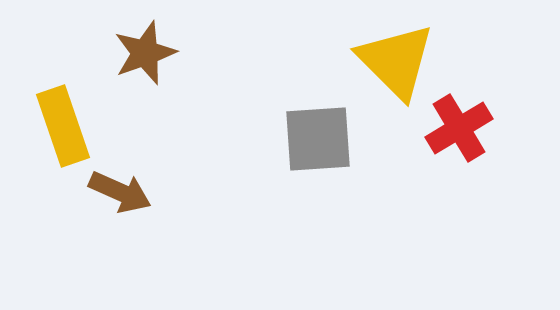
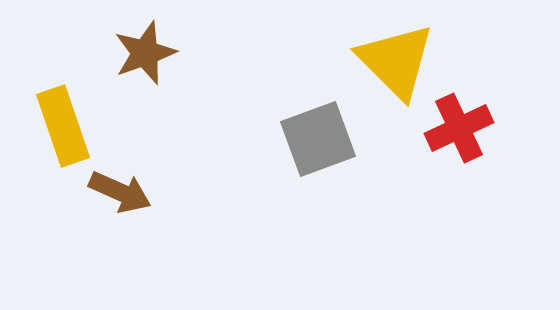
red cross: rotated 6 degrees clockwise
gray square: rotated 16 degrees counterclockwise
